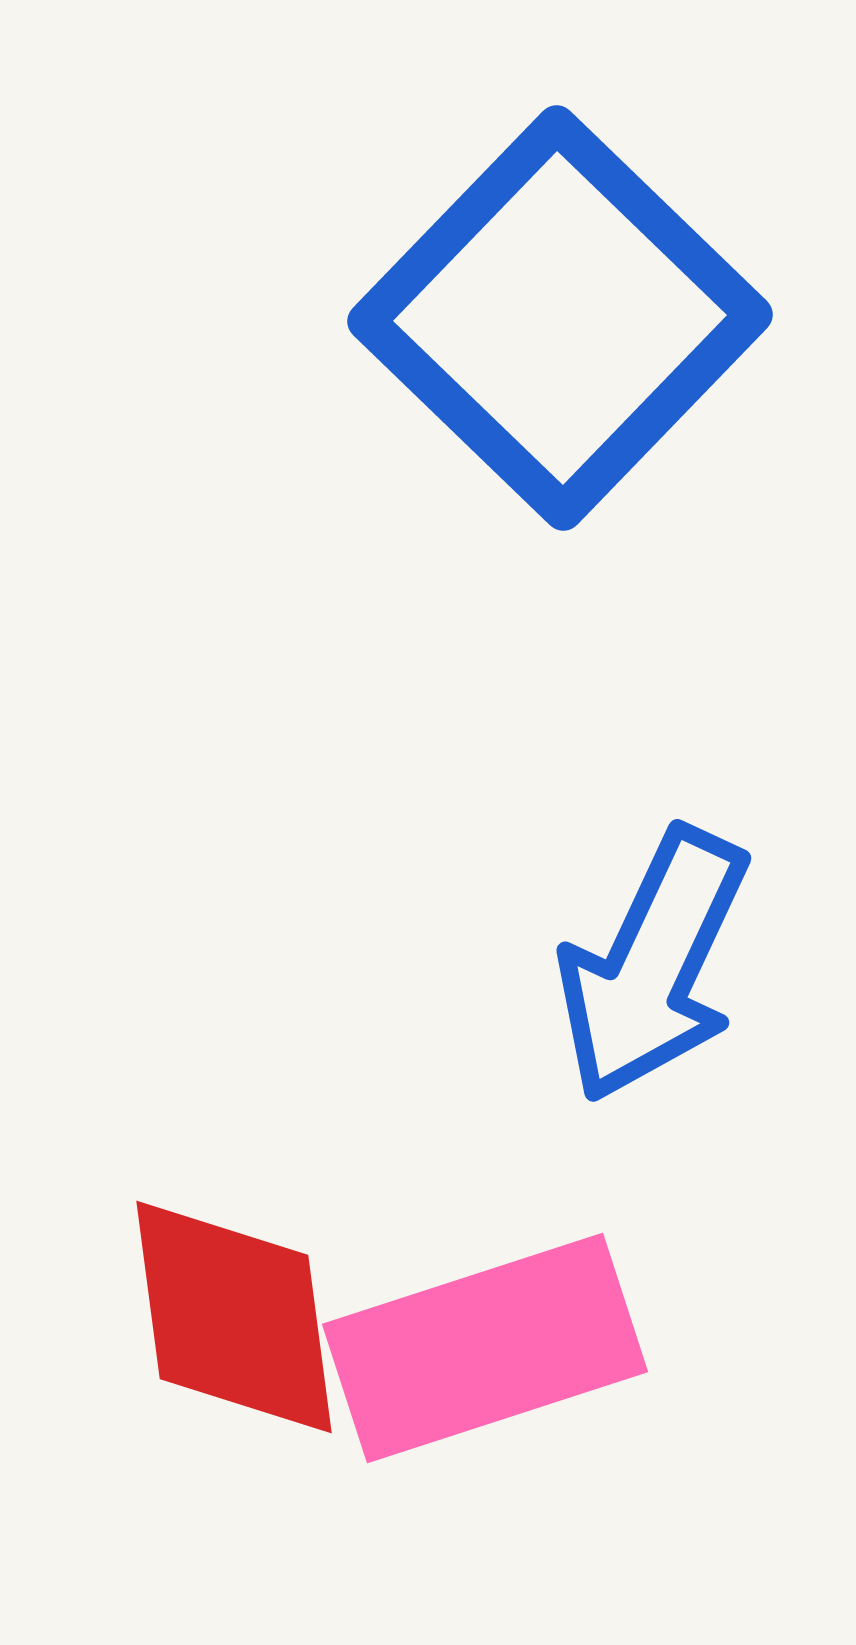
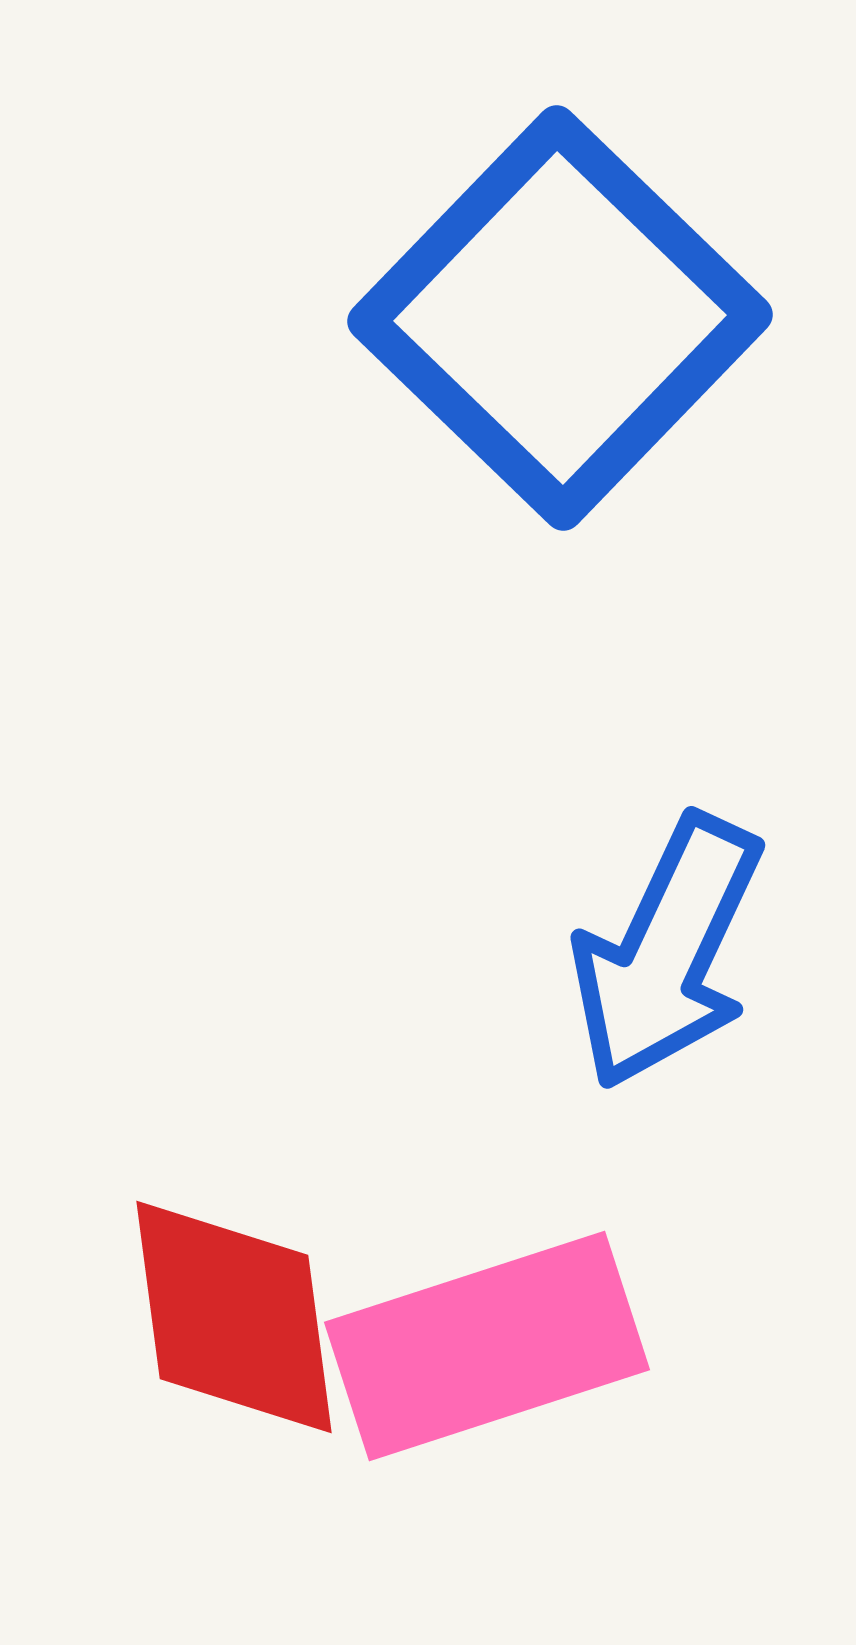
blue arrow: moved 14 px right, 13 px up
pink rectangle: moved 2 px right, 2 px up
